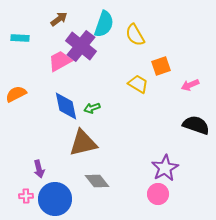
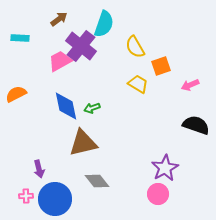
yellow semicircle: moved 12 px down
